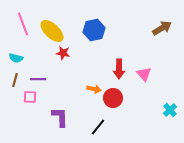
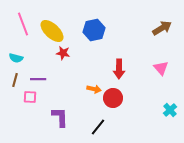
pink triangle: moved 17 px right, 6 px up
